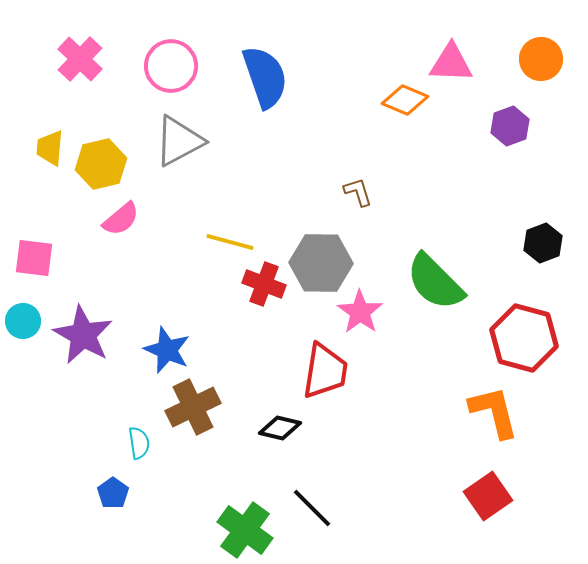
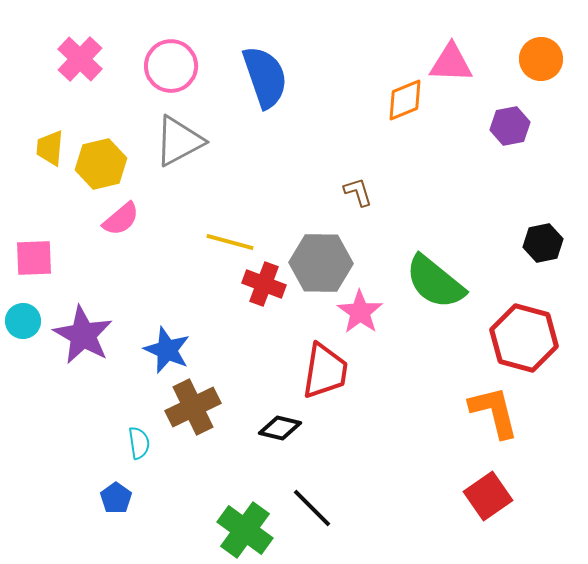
orange diamond: rotated 45 degrees counterclockwise
purple hexagon: rotated 9 degrees clockwise
black hexagon: rotated 9 degrees clockwise
pink square: rotated 9 degrees counterclockwise
green semicircle: rotated 6 degrees counterclockwise
blue pentagon: moved 3 px right, 5 px down
